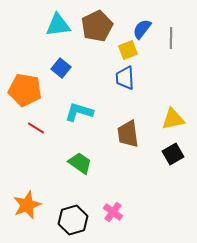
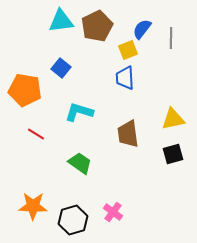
cyan triangle: moved 3 px right, 4 px up
red line: moved 6 px down
black square: rotated 15 degrees clockwise
orange star: moved 6 px right, 1 px down; rotated 24 degrees clockwise
